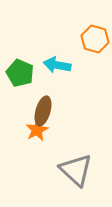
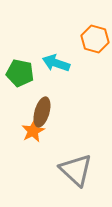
cyan arrow: moved 1 px left, 2 px up; rotated 8 degrees clockwise
green pentagon: rotated 12 degrees counterclockwise
brown ellipse: moved 1 px left, 1 px down
orange star: moved 4 px left, 1 px down
